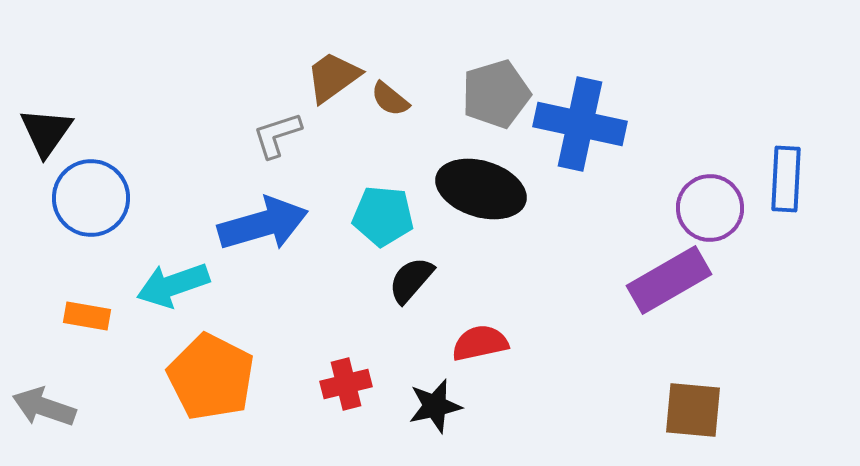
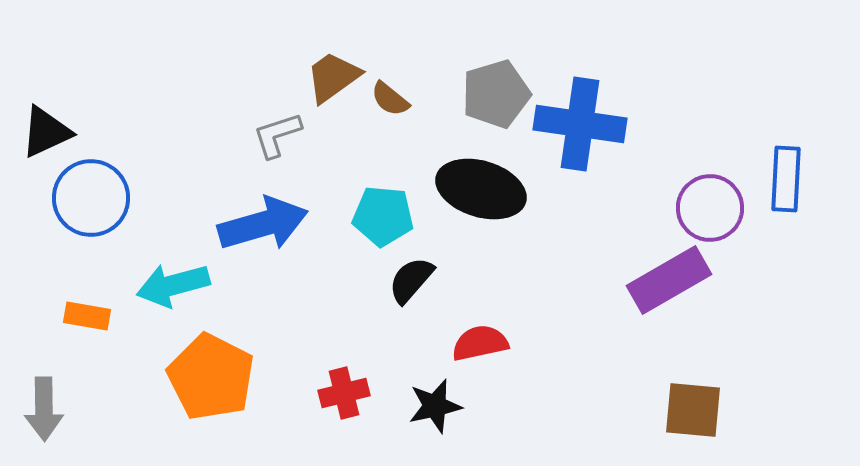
blue cross: rotated 4 degrees counterclockwise
black triangle: rotated 30 degrees clockwise
cyan arrow: rotated 4 degrees clockwise
red cross: moved 2 px left, 9 px down
gray arrow: moved 2 px down; rotated 110 degrees counterclockwise
